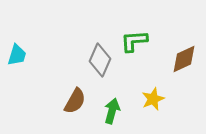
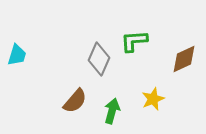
gray diamond: moved 1 px left, 1 px up
brown semicircle: rotated 12 degrees clockwise
